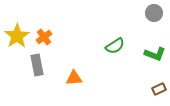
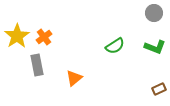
green L-shape: moved 7 px up
orange triangle: rotated 36 degrees counterclockwise
